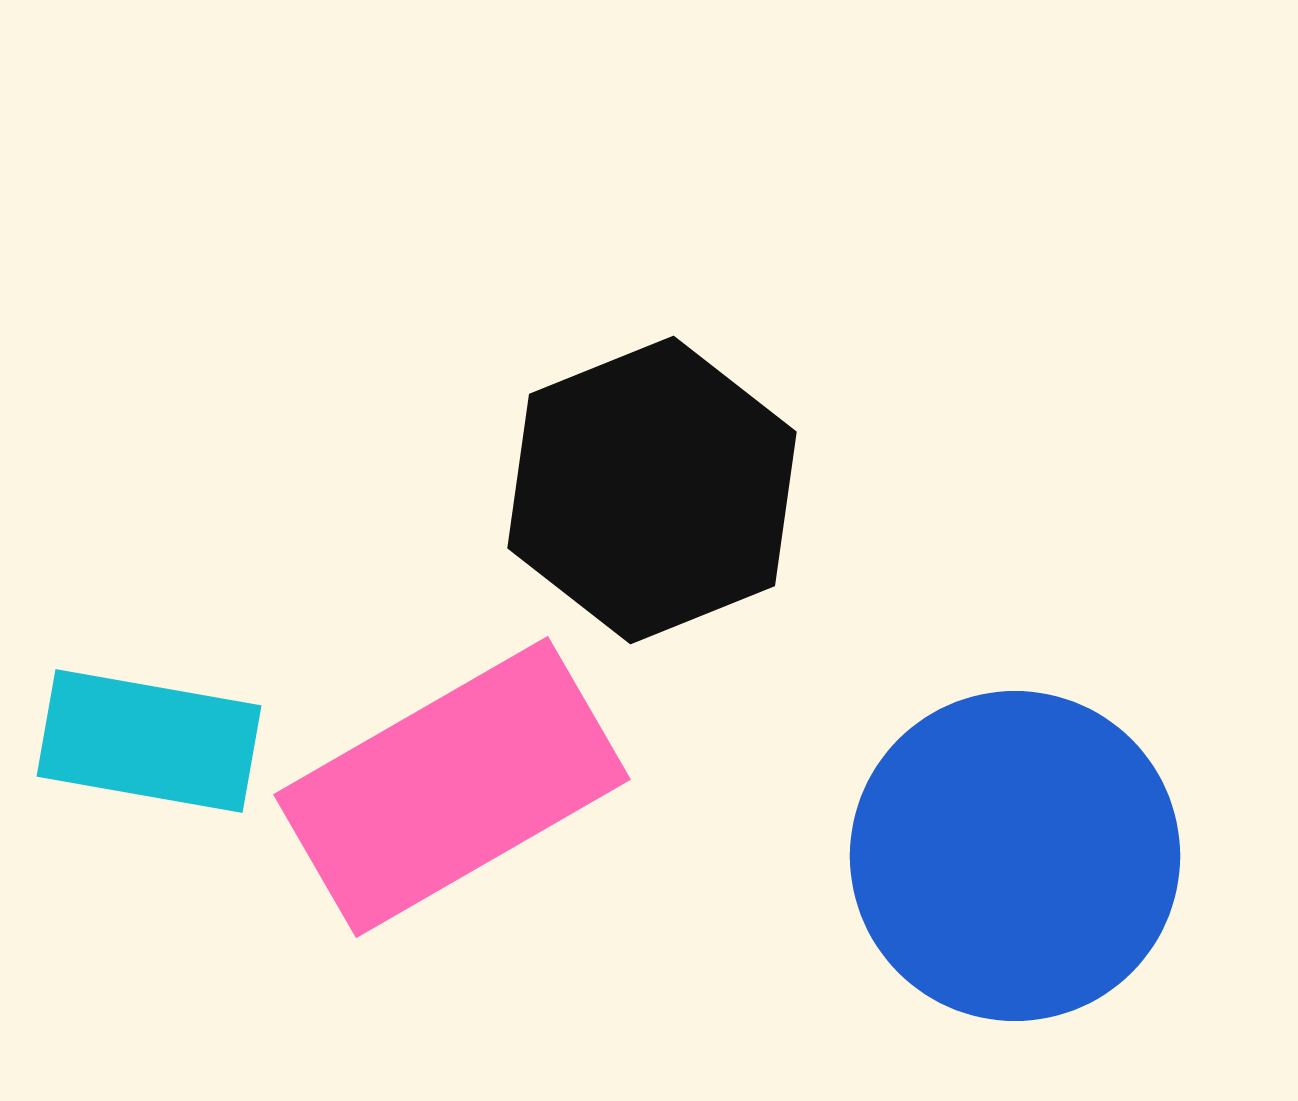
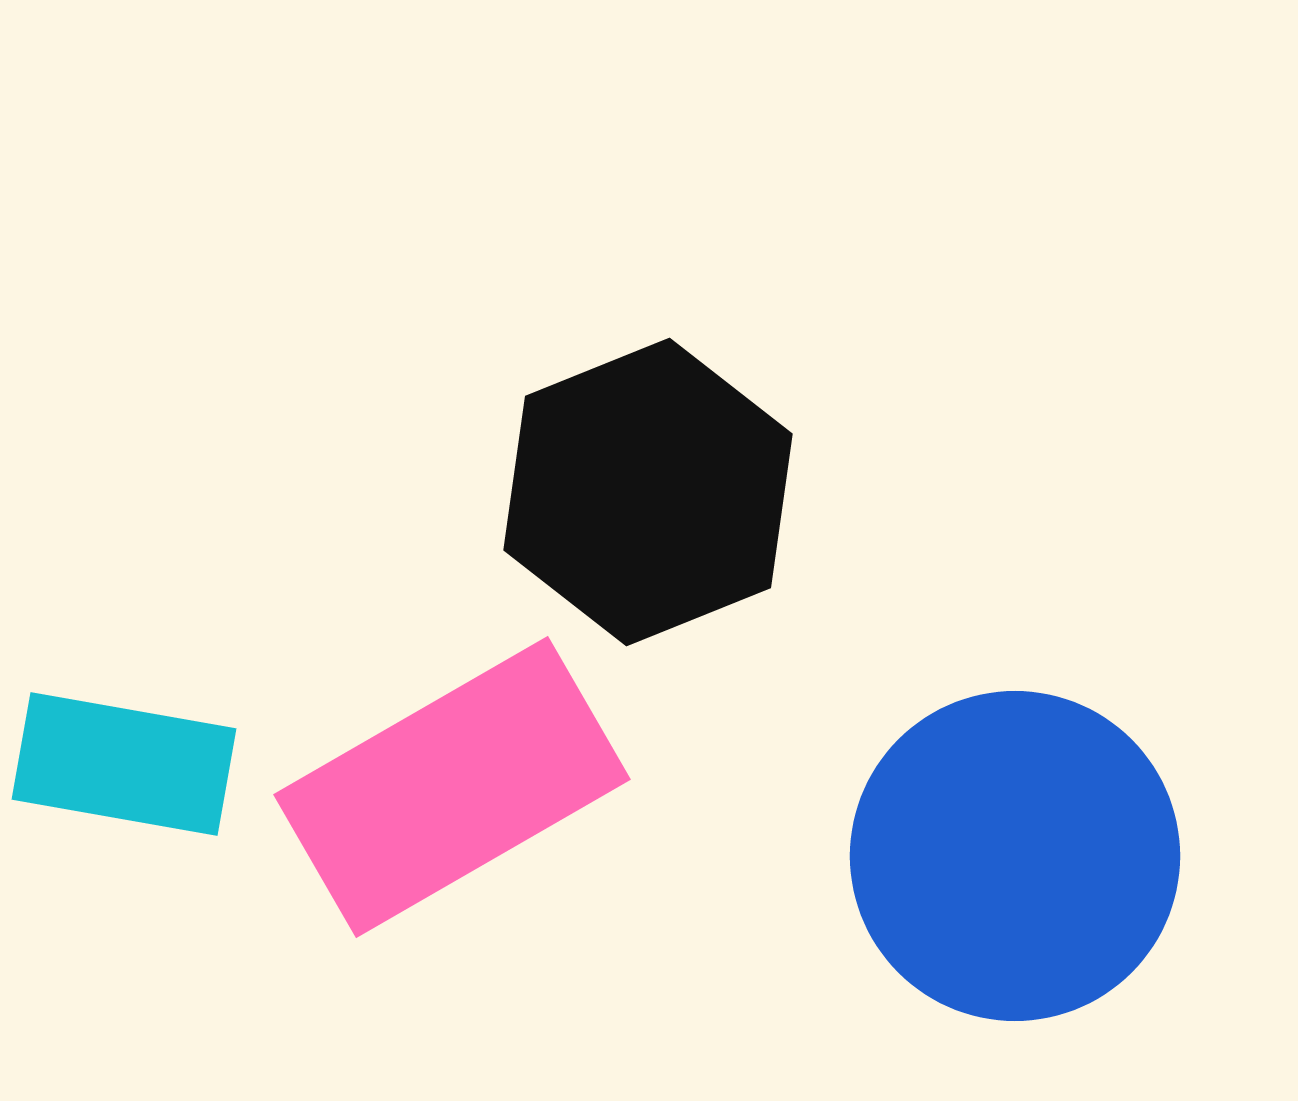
black hexagon: moved 4 px left, 2 px down
cyan rectangle: moved 25 px left, 23 px down
